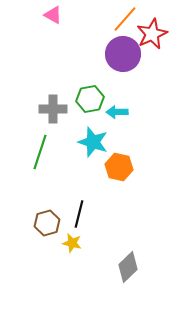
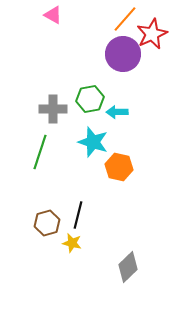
black line: moved 1 px left, 1 px down
